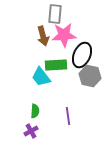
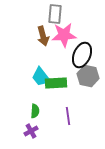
green rectangle: moved 18 px down
gray hexagon: moved 2 px left
